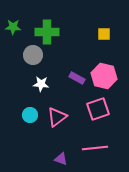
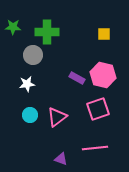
pink hexagon: moved 1 px left, 1 px up
white star: moved 14 px left; rotated 14 degrees counterclockwise
